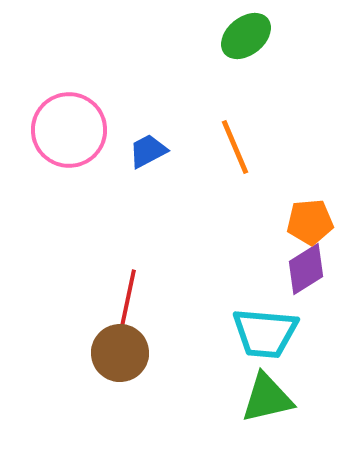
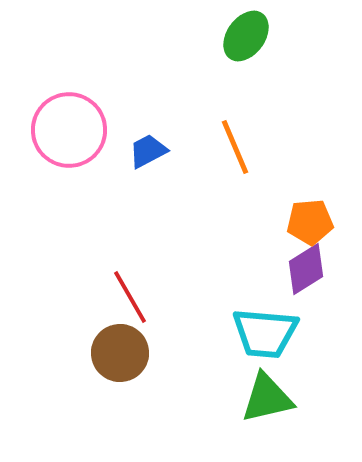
green ellipse: rotated 15 degrees counterclockwise
red line: moved 2 px right, 1 px up; rotated 42 degrees counterclockwise
